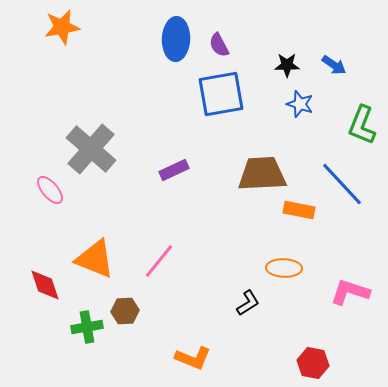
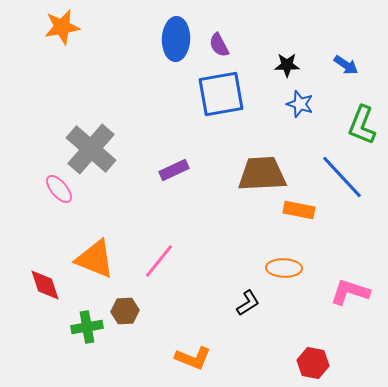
blue arrow: moved 12 px right
blue line: moved 7 px up
pink ellipse: moved 9 px right, 1 px up
